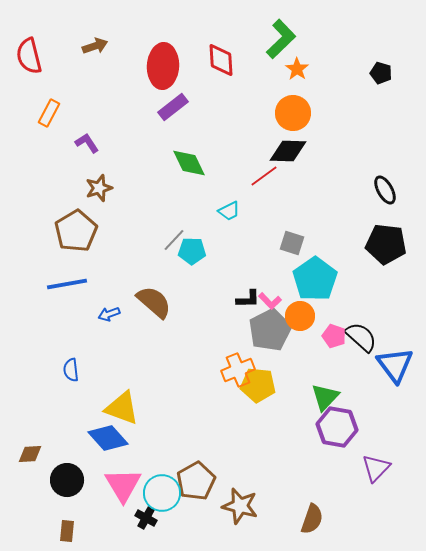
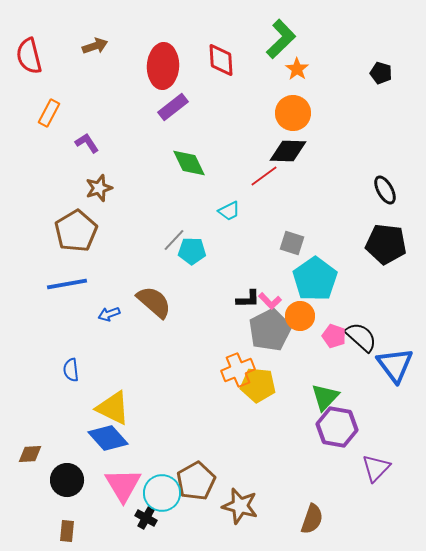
yellow triangle at (122, 408): moved 9 px left; rotated 6 degrees clockwise
